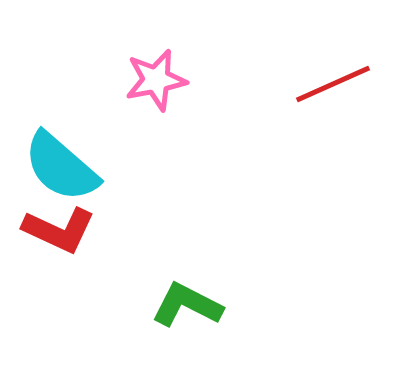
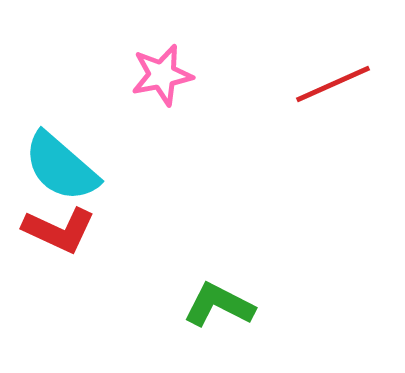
pink star: moved 6 px right, 5 px up
green L-shape: moved 32 px right
